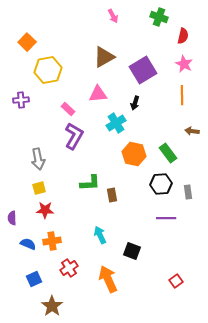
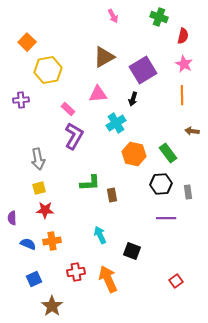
black arrow: moved 2 px left, 4 px up
red cross: moved 7 px right, 4 px down; rotated 24 degrees clockwise
